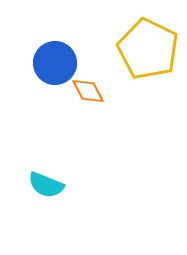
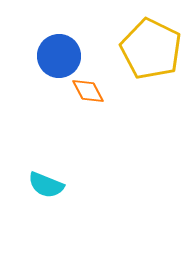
yellow pentagon: moved 3 px right
blue circle: moved 4 px right, 7 px up
